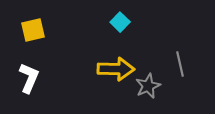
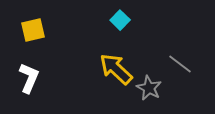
cyan square: moved 2 px up
gray line: rotated 40 degrees counterclockwise
yellow arrow: rotated 138 degrees counterclockwise
gray star: moved 1 px right, 2 px down; rotated 20 degrees counterclockwise
